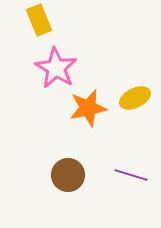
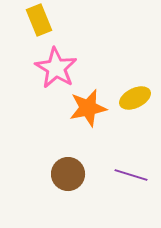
brown circle: moved 1 px up
